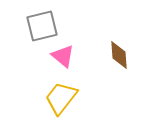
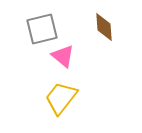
gray square: moved 3 px down
brown diamond: moved 15 px left, 28 px up
